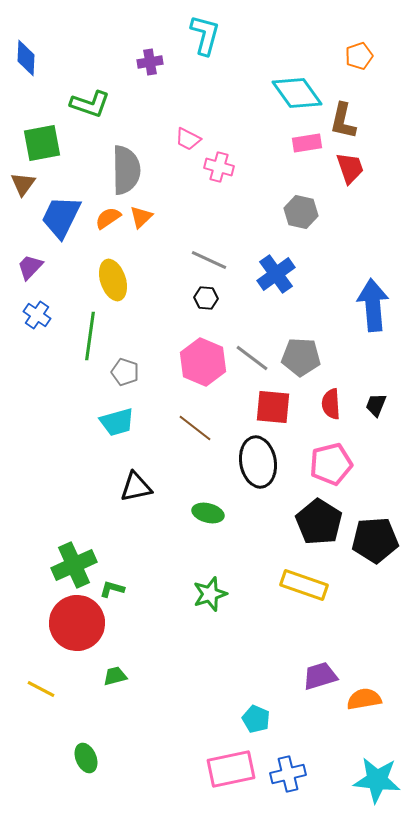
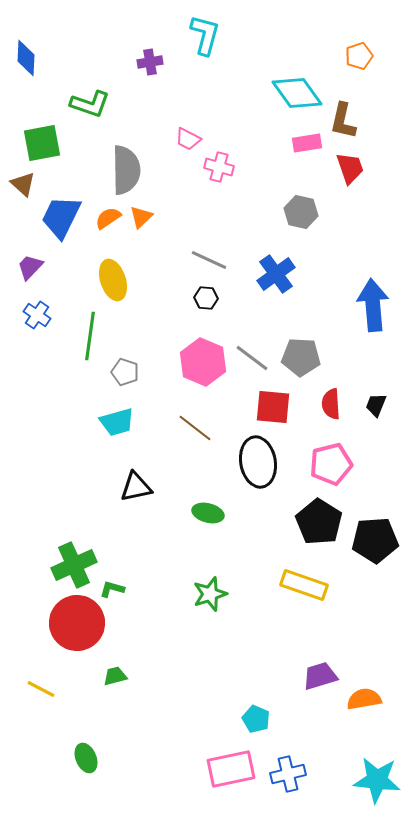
brown triangle at (23, 184): rotated 24 degrees counterclockwise
